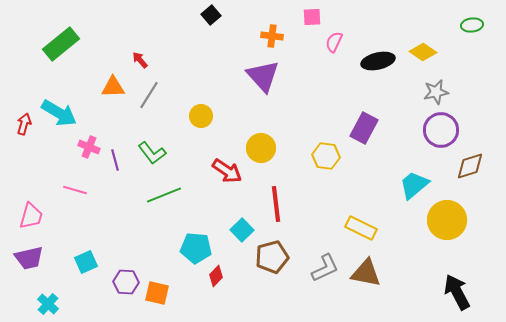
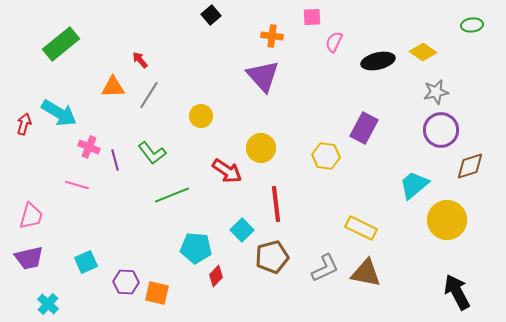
pink line at (75, 190): moved 2 px right, 5 px up
green line at (164, 195): moved 8 px right
